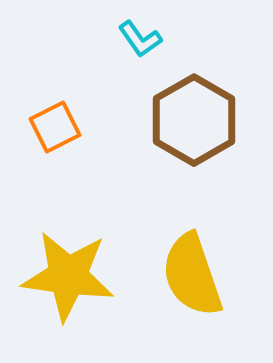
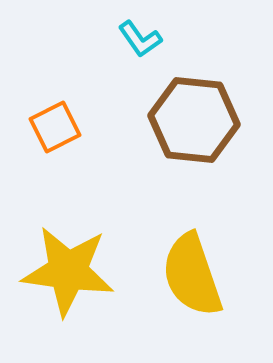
brown hexagon: rotated 24 degrees counterclockwise
yellow star: moved 5 px up
